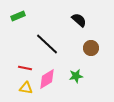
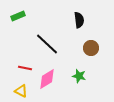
black semicircle: rotated 42 degrees clockwise
green star: moved 3 px right; rotated 24 degrees clockwise
yellow triangle: moved 5 px left, 3 px down; rotated 16 degrees clockwise
